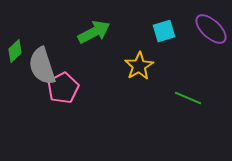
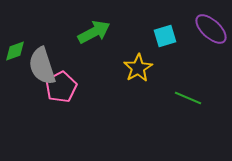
cyan square: moved 1 px right, 5 px down
green diamond: rotated 25 degrees clockwise
yellow star: moved 1 px left, 2 px down
pink pentagon: moved 2 px left, 1 px up
